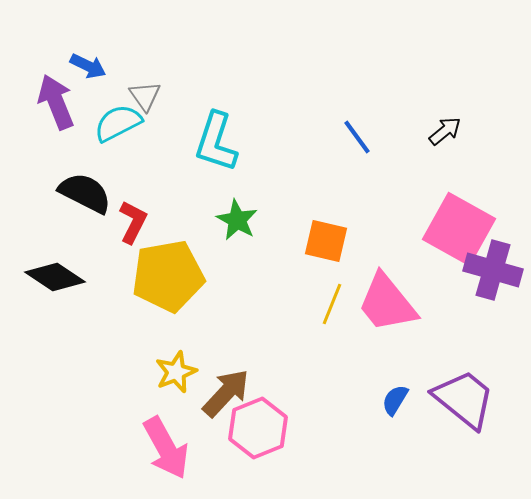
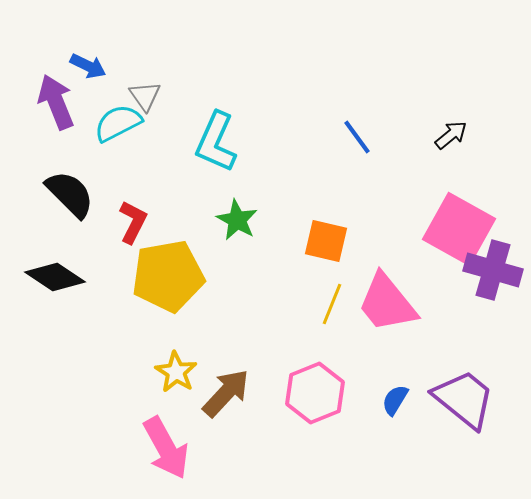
black arrow: moved 6 px right, 4 px down
cyan L-shape: rotated 6 degrees clockwise
black semicircle: moved 15 px left, 1 px down; rotated 18 degrees clockwise
yellow star: rotated 18 degrees counterclockwise
pink hexagon: moved 57 px right, 35 px up
